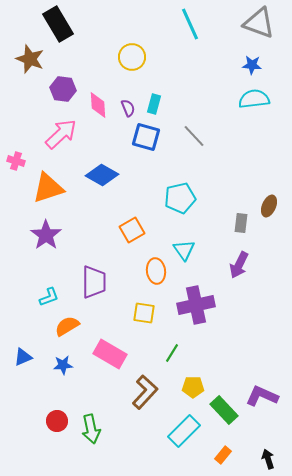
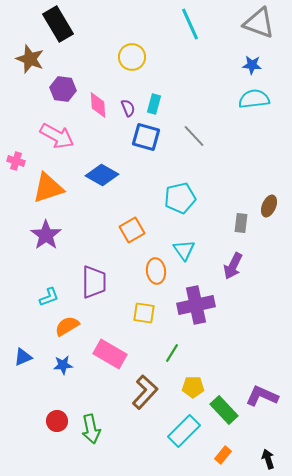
pink arrow at (61, 134): moved 4 px left, 2 px down; rotated 72 degrees clockwise
purple arrow at (239, 265): moved 6 px left, 1 px down
